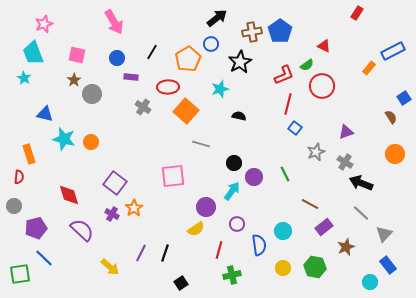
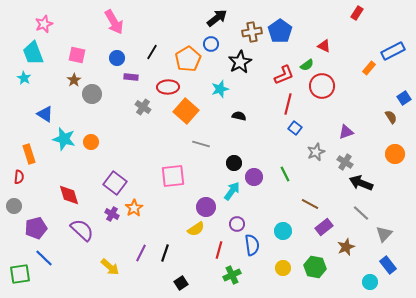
blue triangle at (45, 114): rotated 18 degrees clockwise
blue semicircle at (259, 245): moved 7 px left
green cross at (232, 275): rotated 12 degrees counterclockwise
